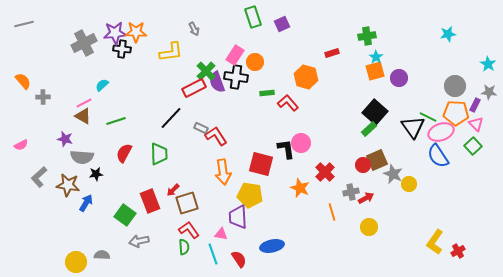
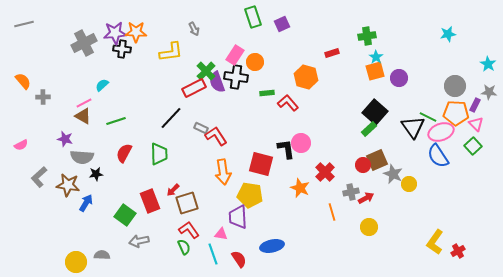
green semicircle at (184, 247): rotated 21 degrees counterclockwise
